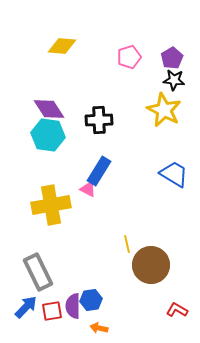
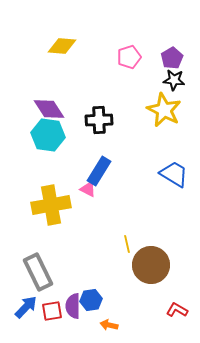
orange arrow: moved 10 px right, 3 px up
